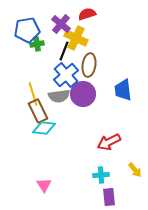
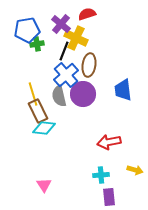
gray semicircle: rotated 85 degrees clockwise
red arrow: rotated 15 degrees clockwise
yellow arrow: rotated 35 degrees counterclockwise
